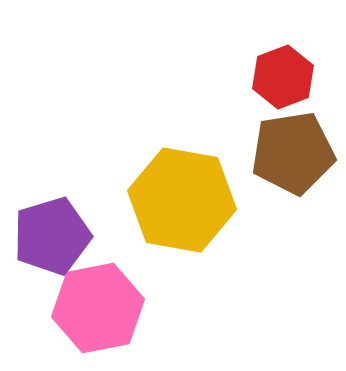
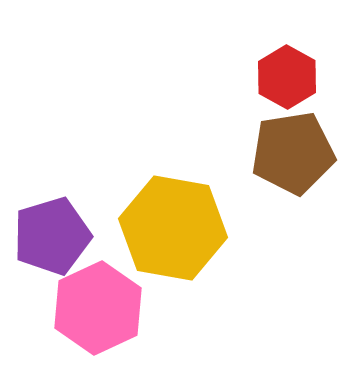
red hexagon: moved 4 px right; rotated 10 degrees counterclockwise
yellow hexagon: moved 9 px left, 28 px down
pink hexagon: rotated 14 degrees counterclockwise
